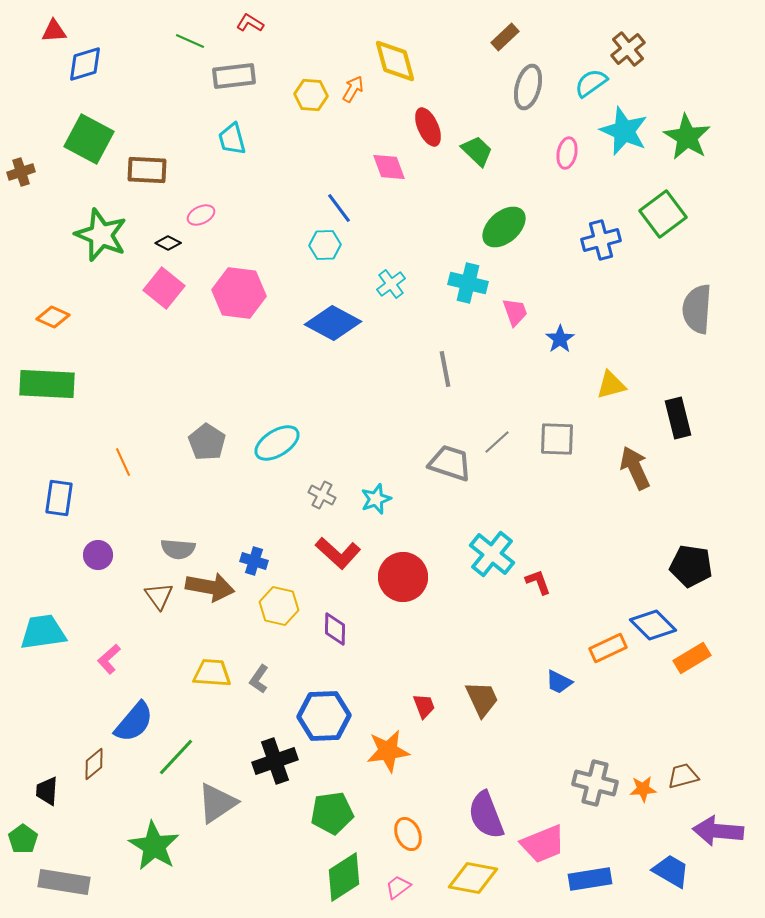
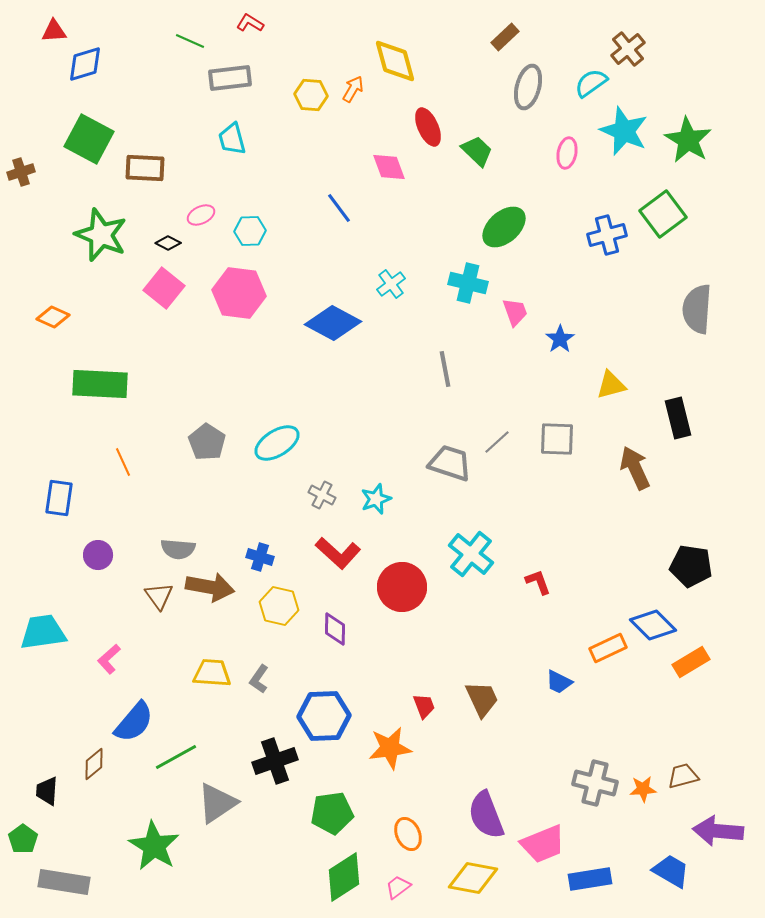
gray rectangle at (234, 76): moved 4 px left, 2 px down
green star at (687, 137): moved 1 px right, 3 px down
brown rectangle at (147, 170): moved 2 px left, 2 px up
blue cross at (601, 240): moved 6 px right, 5 px up
cyan hexagon at (325, 245): moved 75 px left, 14 px up
green rectangle at (47, 384): moved 53 px right
cyan cross at (492, 554): moved 21 px left
blue cross at (254, 561): moved 6 px right, 4 px up
red circle at (403, 577): moved 1 px left, 10 px down
orange rectangle at (692, 658): moved 1 px left, 4 px down
orange star at (388, 751): moved 2 px right, 3 px up
green line at (176, 757): rotated 18 degrees clockwise
